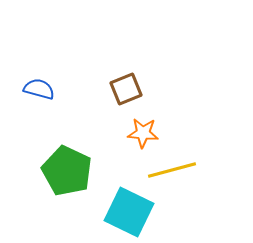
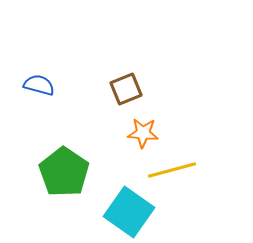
blue semicircle: moved 4 px up
green pentagon: moved 3 px left, 1 px down; rotated 9 degrees clockwise
cyan square: rotated 9 degrees clockwise
